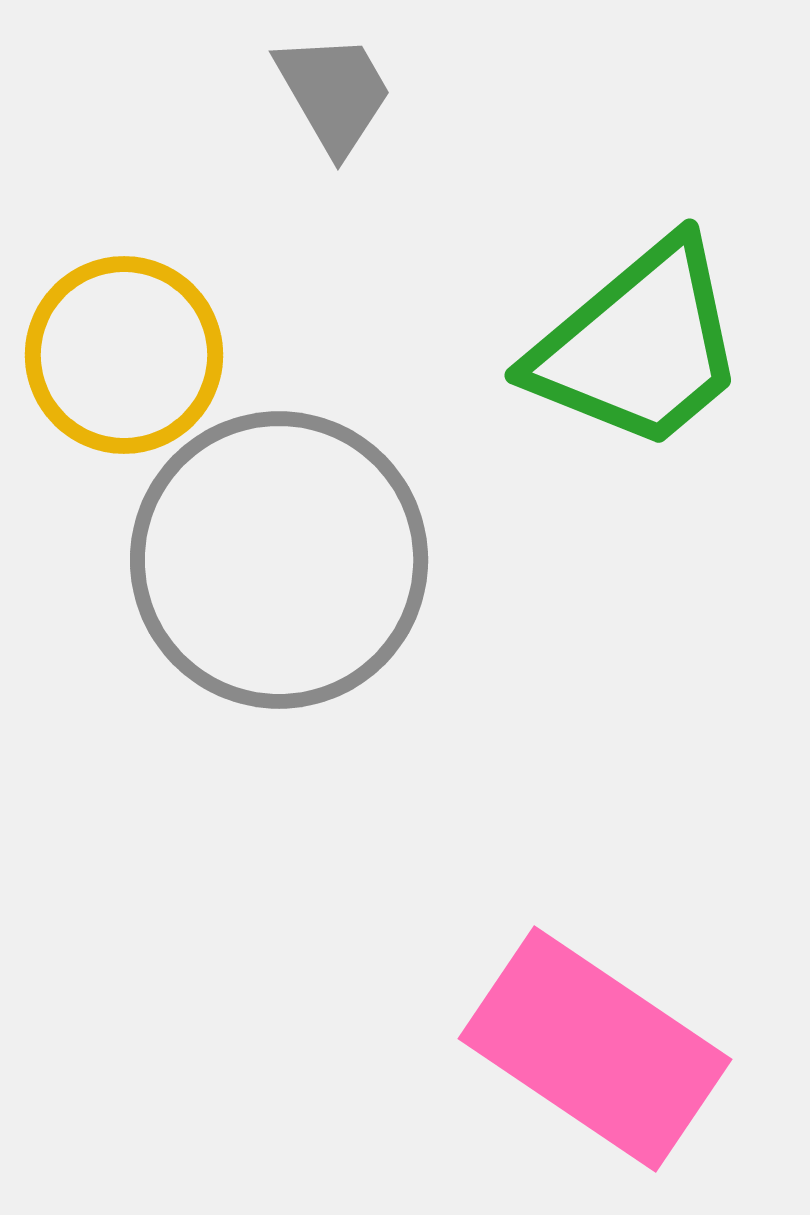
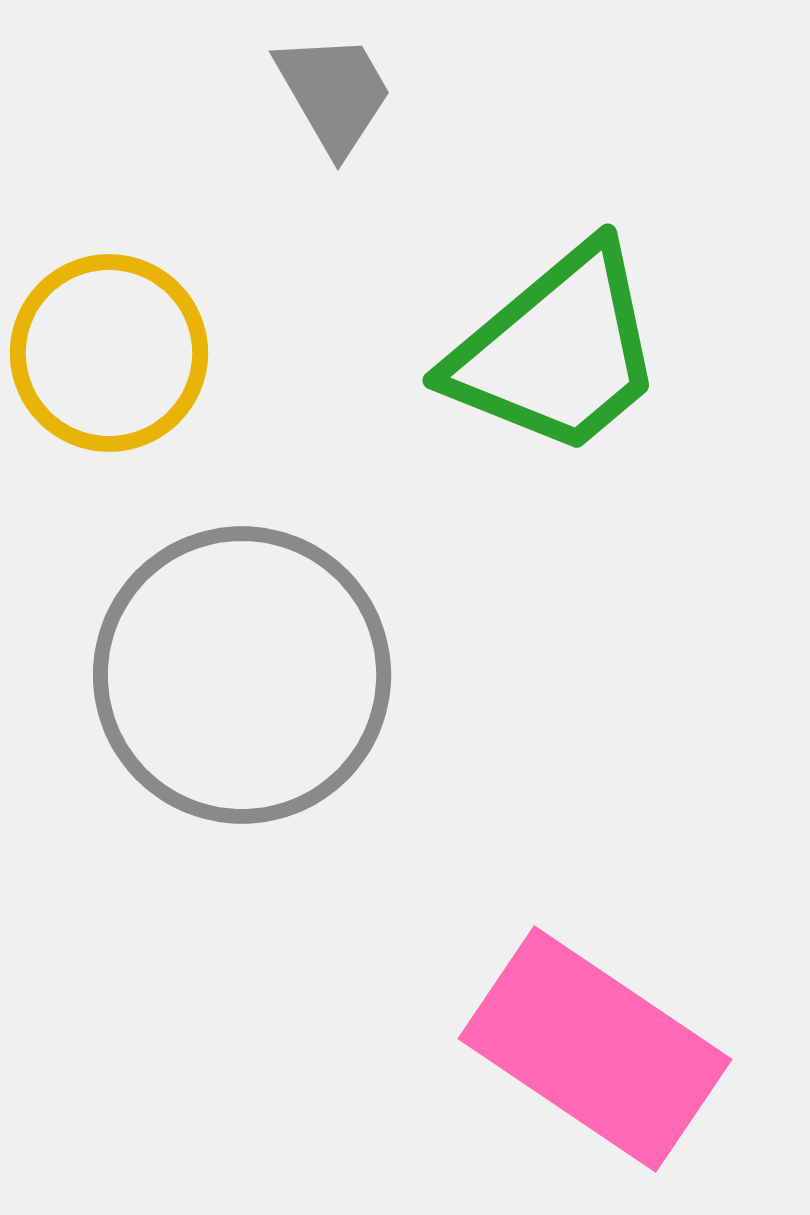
green trapezoid: moved 82 px left, 5 px down
yellow circle: moved 15 px left, 2 px up
gray circle: moved 37 px left, 115 px down
